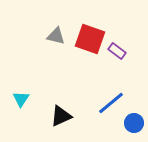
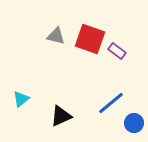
cyan triangle: rotated 18 degrees clockwise
